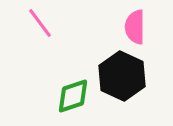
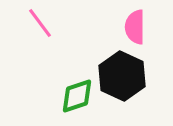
green diamond: moved 4 px right
